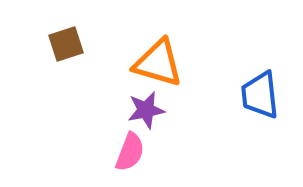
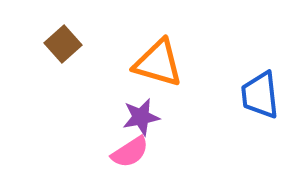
brown square: moved 3 px left; rotated 24 degrees counterclockwise
purple star: moved 5 px left, 7 px down
pink semicircle: rotated 36 degrees clockwise
